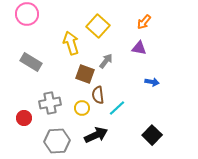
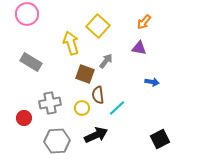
black square: moved 8 px right, 4 px down; rotated 18 degrees clockwise
